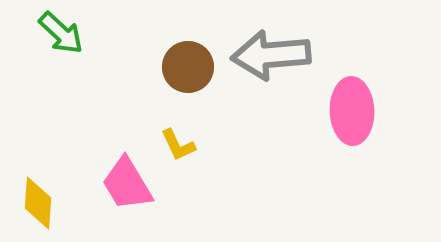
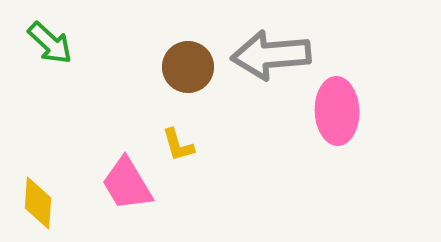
green arrow: moved 11 px left, 10 px down
pink ellipse: moved 15 px left
yellow L-shape: rotated 9 degrees clockwise
